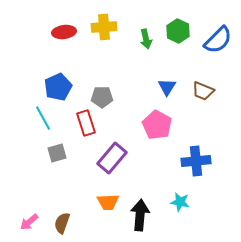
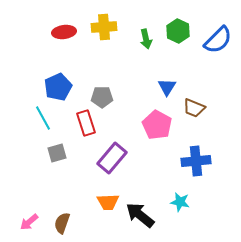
brown trapezoid: moved 9 px left, 17 px down
black arrow: rotated 56 degrees counterclockwise
